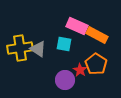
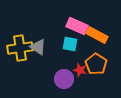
cyan square: moved 6 px right
gray triangle: moved 2 px up
red star: rotated 16 degrees counterclockwise
purple circle: moved 1 px left, 1 px up
